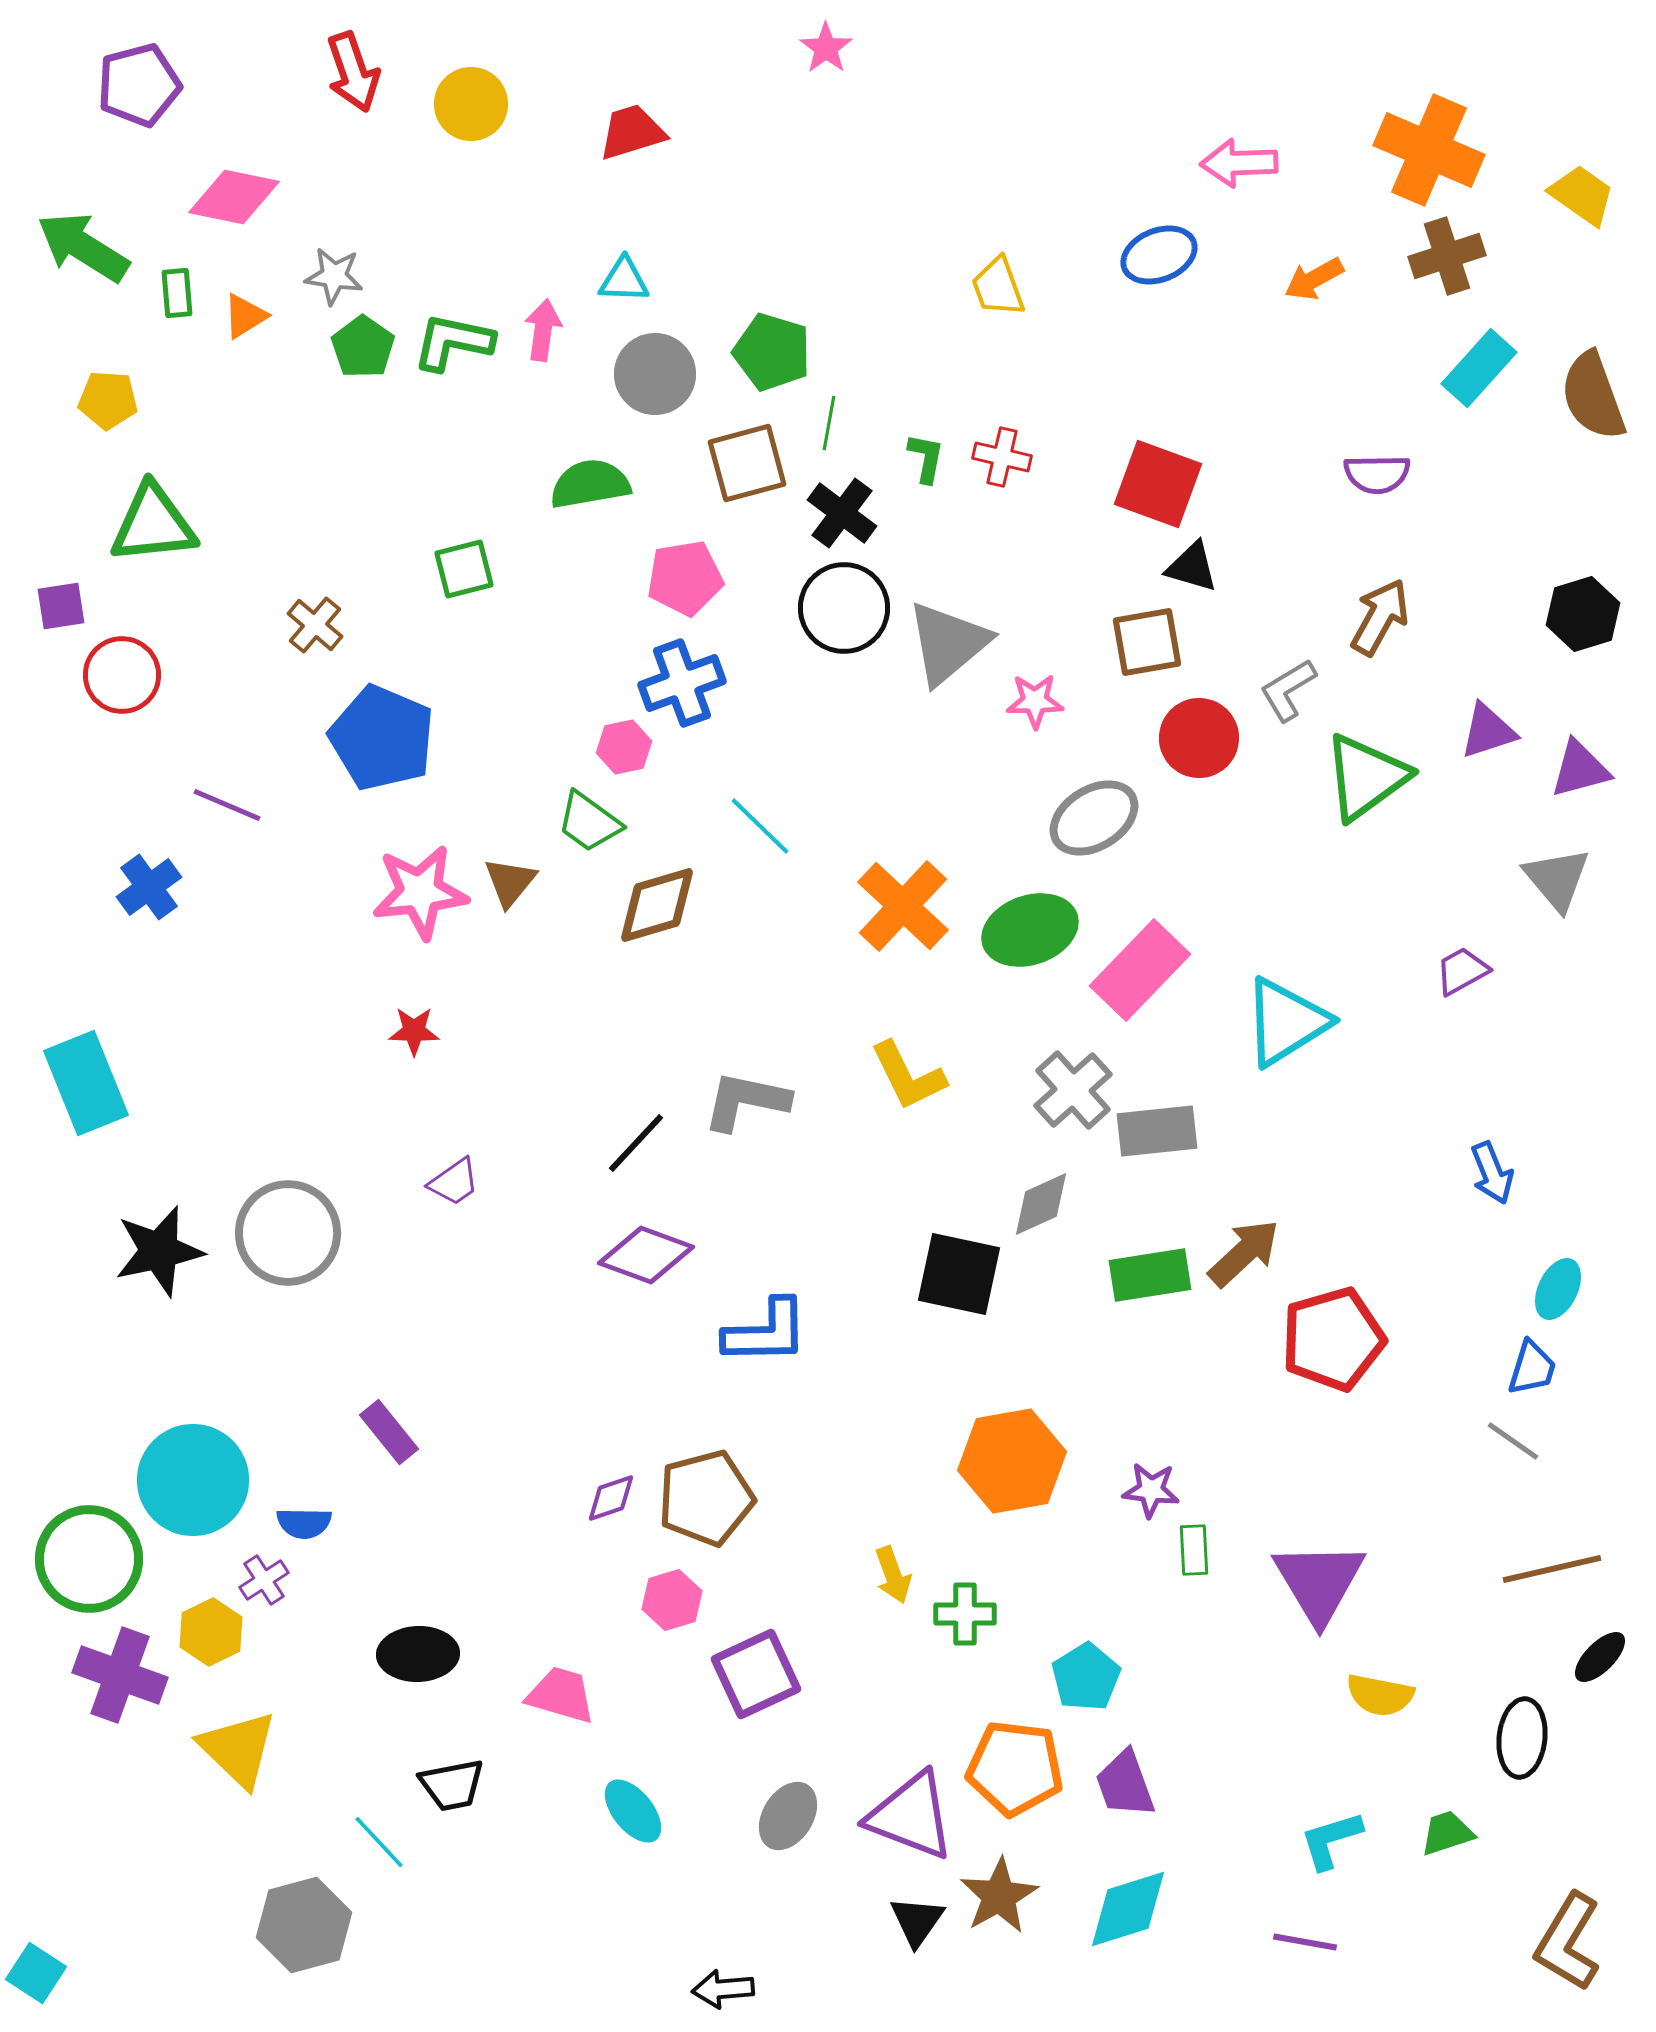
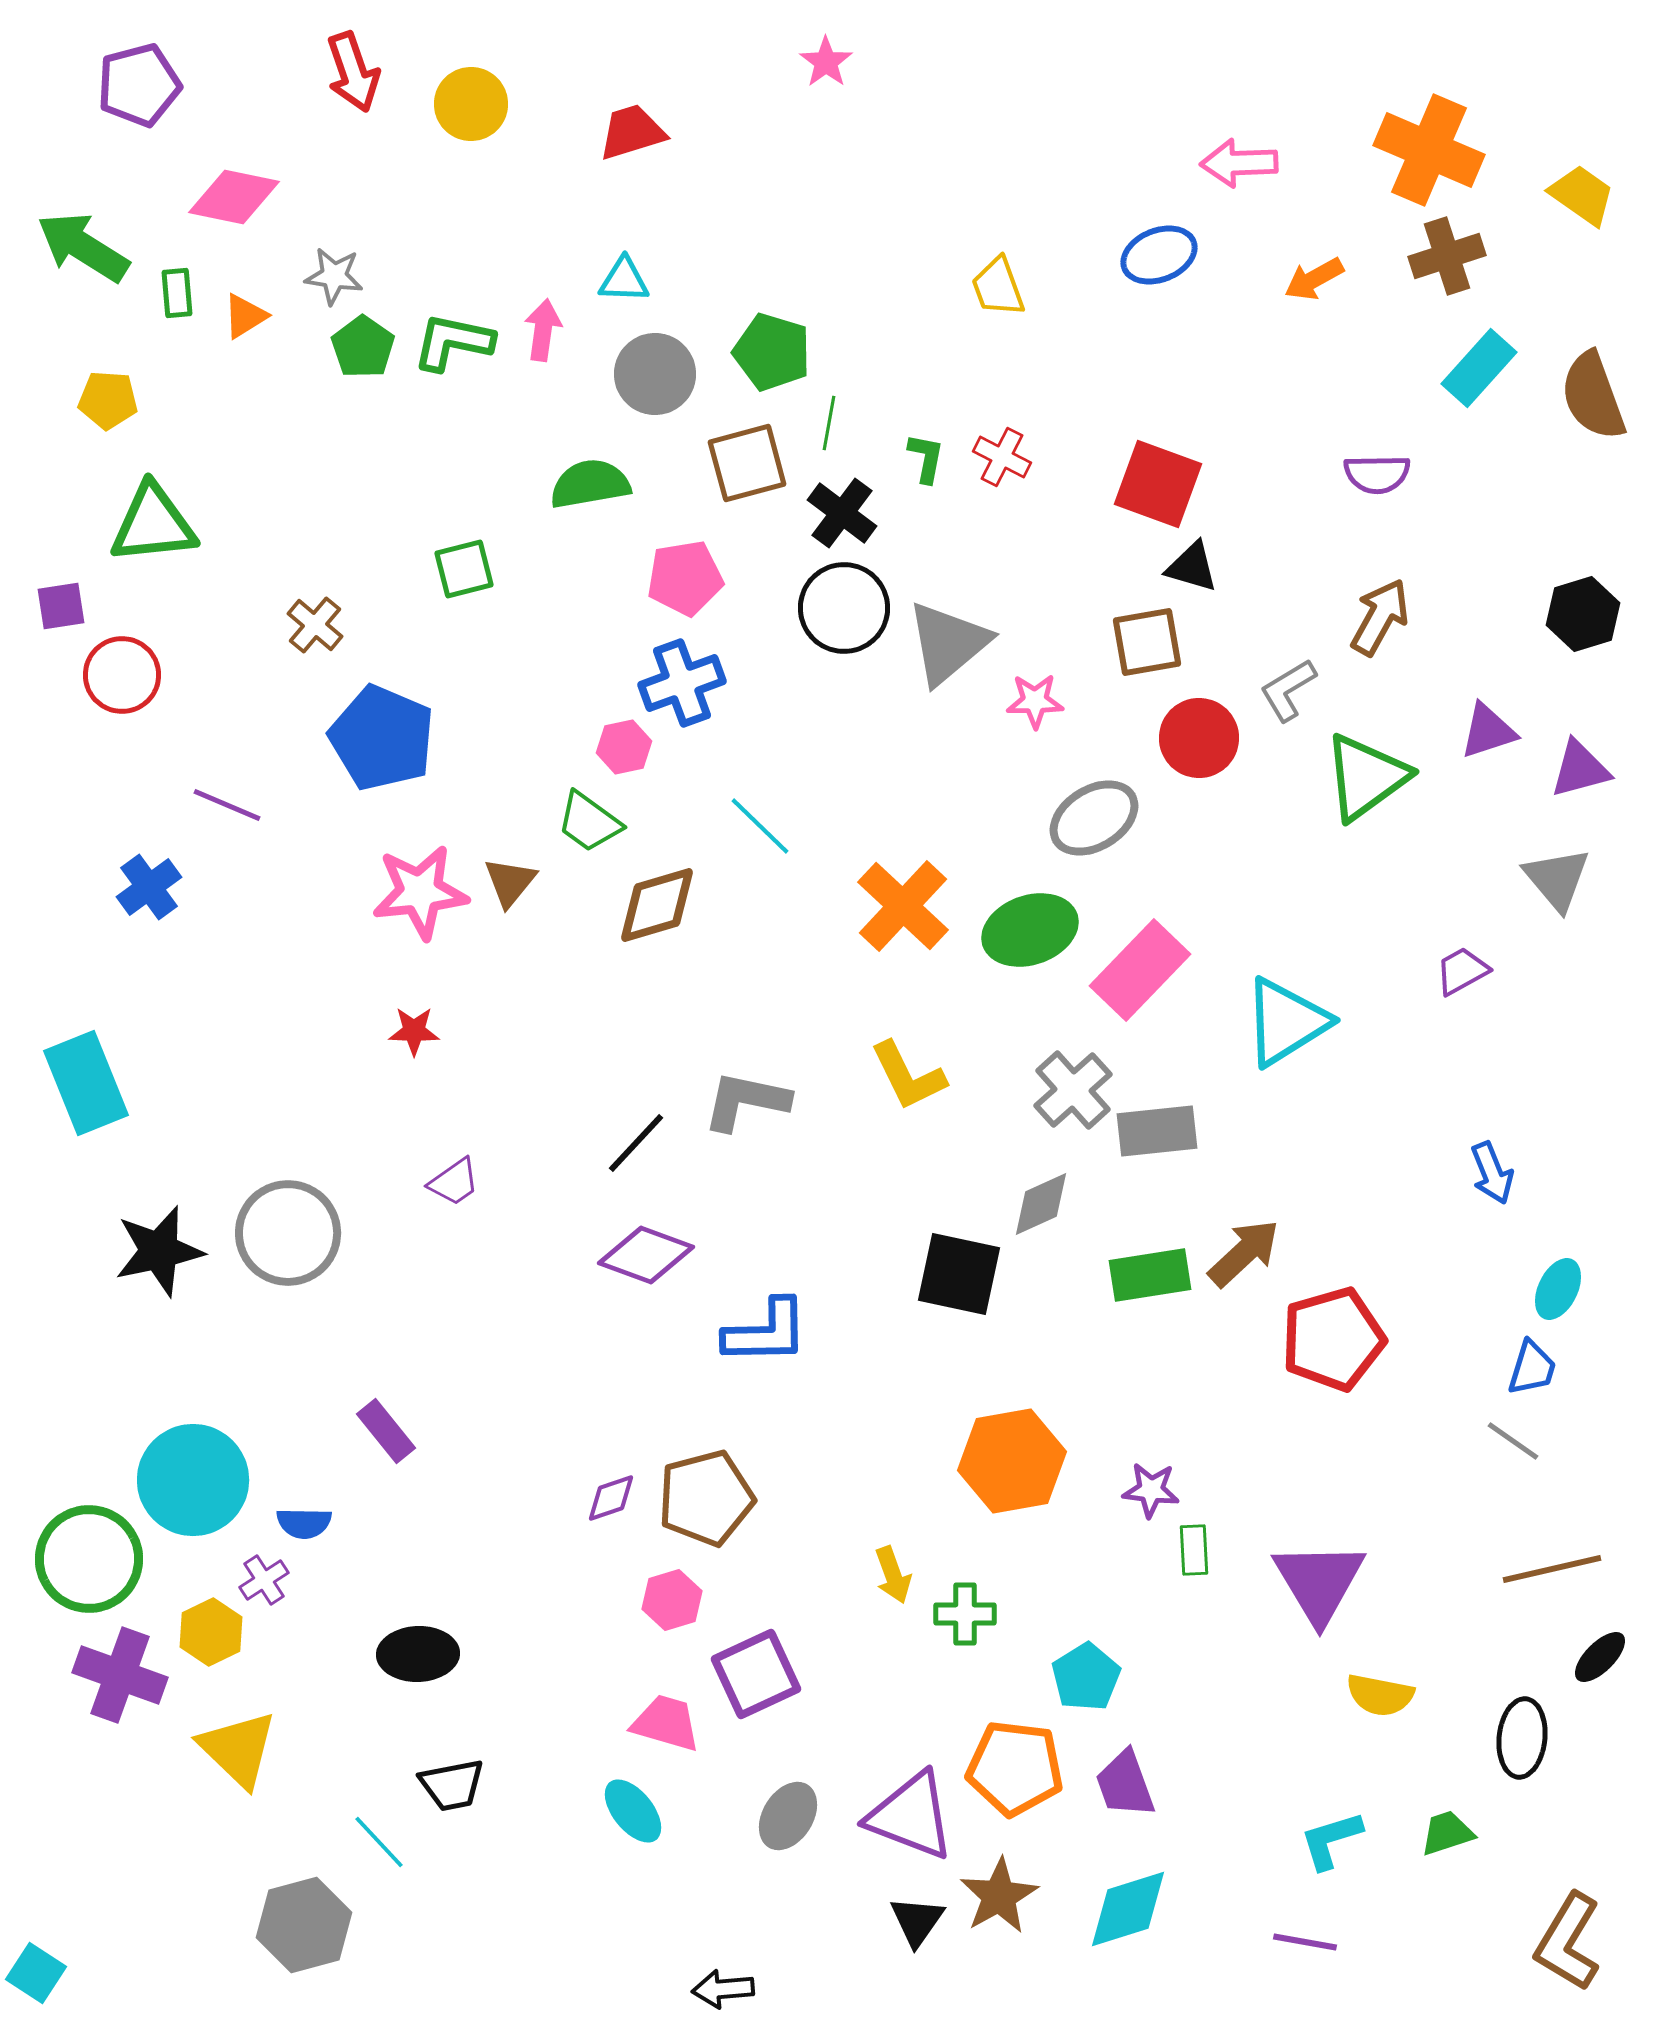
pink star at (826, 48): moved 14 px down
red cross at (1002, 457): rotated 14 degrees clockwise
purple rectangle at (389, 1432): moved 3 px left, 1 px up
pink trapezoid at (561, 1695): moved 105 px right, 28 px down
